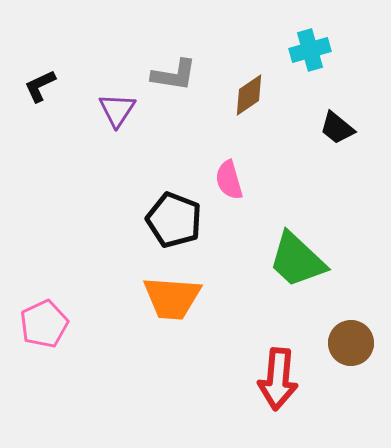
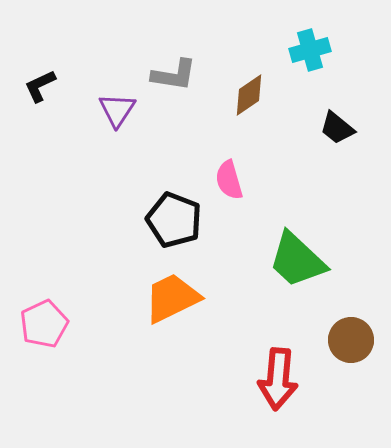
orange trapezoid: rotated 150 degrees clockwise
brown circle: moved 3 px up
